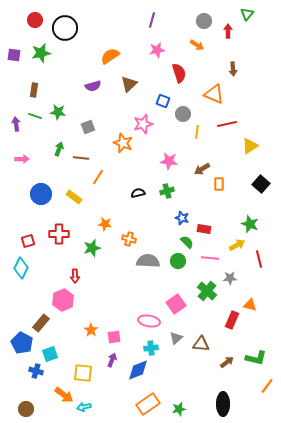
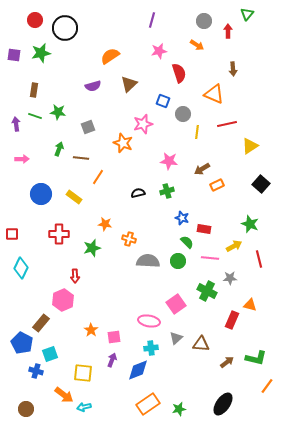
pink star at (157, 50): moved 2 px right, 1 px down
orange rectangle at (219, 184): moved 2 px left, 1 px down; rotated 64 degrees clockwise
red square at (28, 241): moved 16 px left, 7 px up; rotated 16 degrees clockwise
yellow arrow at (237, 245): moved 3 px left, 1 px down
green cross at (207, 291): rotated 12 degrees counterclockwise
black ellipse at (223, 404): rotated 35 degrees clockwise
